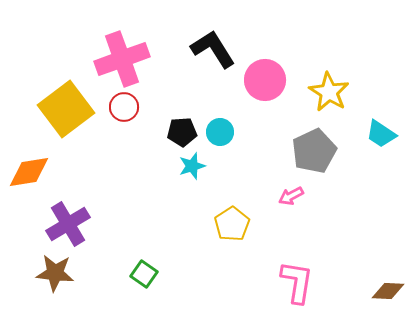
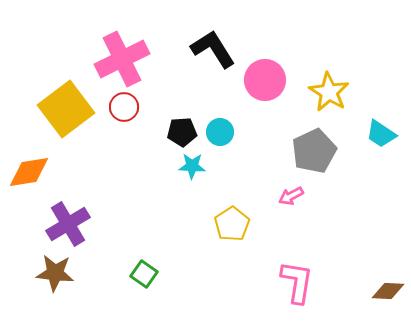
pink cross: rotated 6 degrees counterclockwise
cyan star: rotated 20 degrees clockwise
